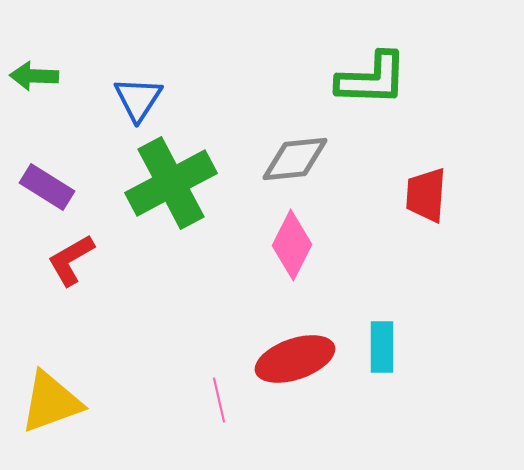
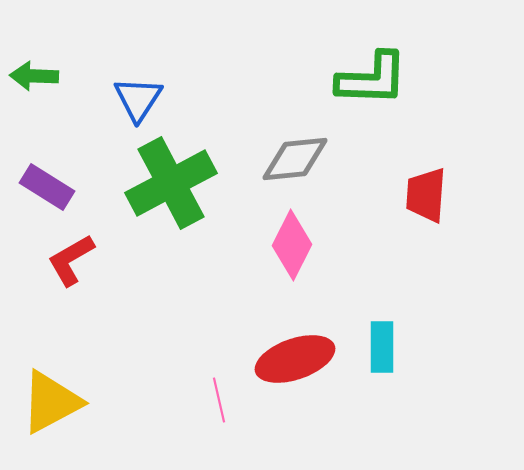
yellow triangle: rotated 8 degrees counterclockwise
